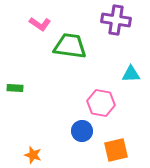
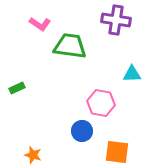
cyan triangle: moved 1 px right
green rectangle: moved 2 px right; rotated 28 degrees counterclockwise
orange square: moved 1 px right, 2 px down; rotated 20 degrees clockwise
